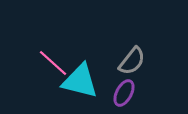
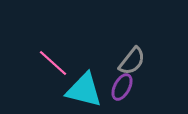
cyan triangle: moved 4 px right, 9 px down
purple ellipse: moved 2 px left, 6 px up
